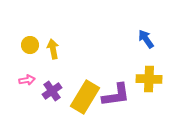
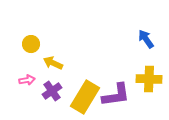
yellow circle: moved 1 px right, 1 px up
yellow arrow: moved 14 px down; rotated 54 degrees counterclockwise
